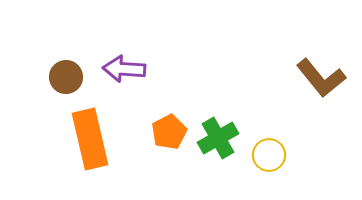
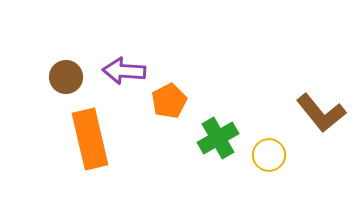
purple arrow: moved 2 px down
brown L-shape: moved 35 px down
orange pentagon: moved 31 px up
